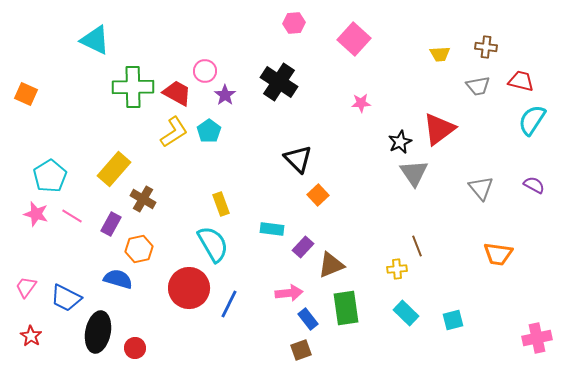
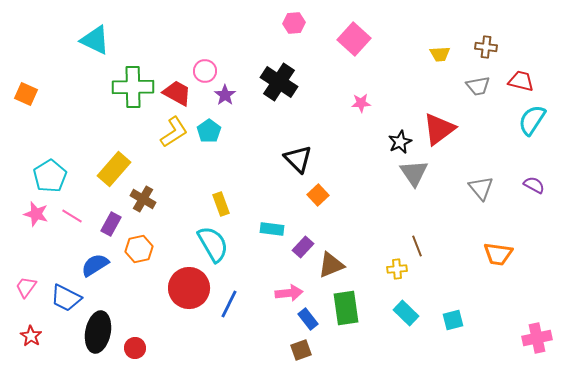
blue semicircle at (118, 279): moved 23 px left, 14 px up; rotated 48 degrees counterclockwise
